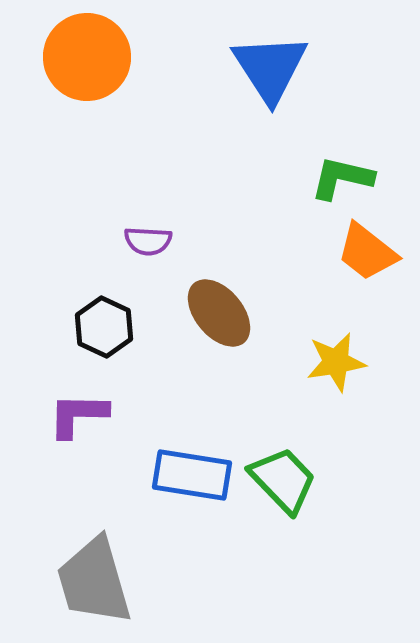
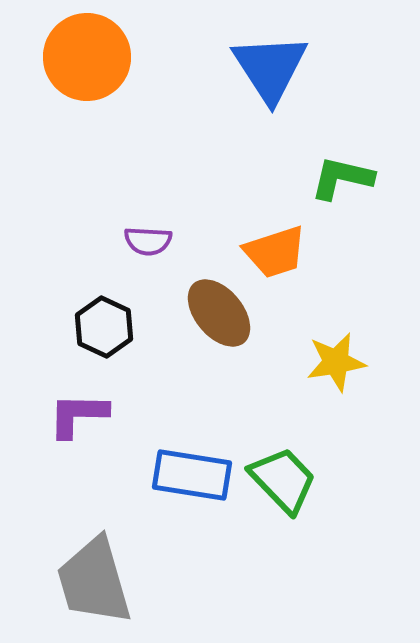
orange trapezoid: moved 92 px left; rotated 56 degrees counterclockwise
